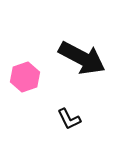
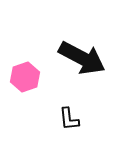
black L-shape: rotated 20 degrees clockwise
